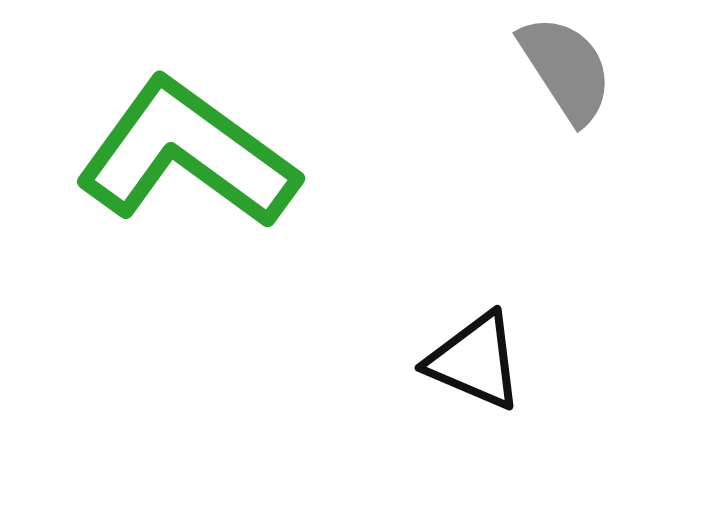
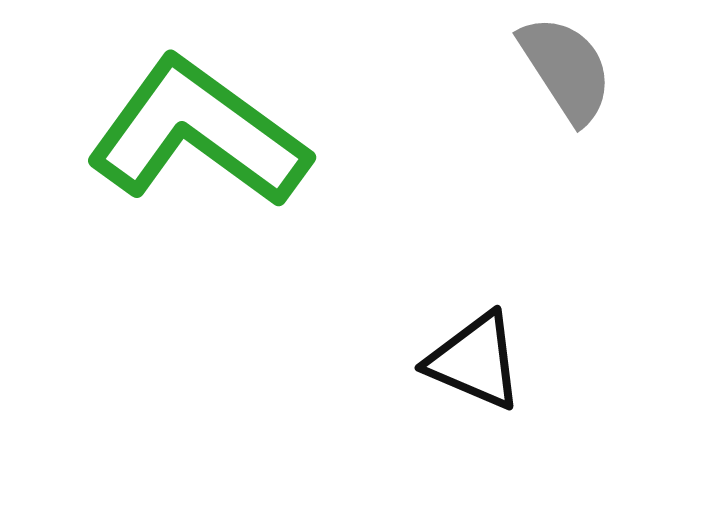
green L-shape: moved 11 px right, 21 px up
